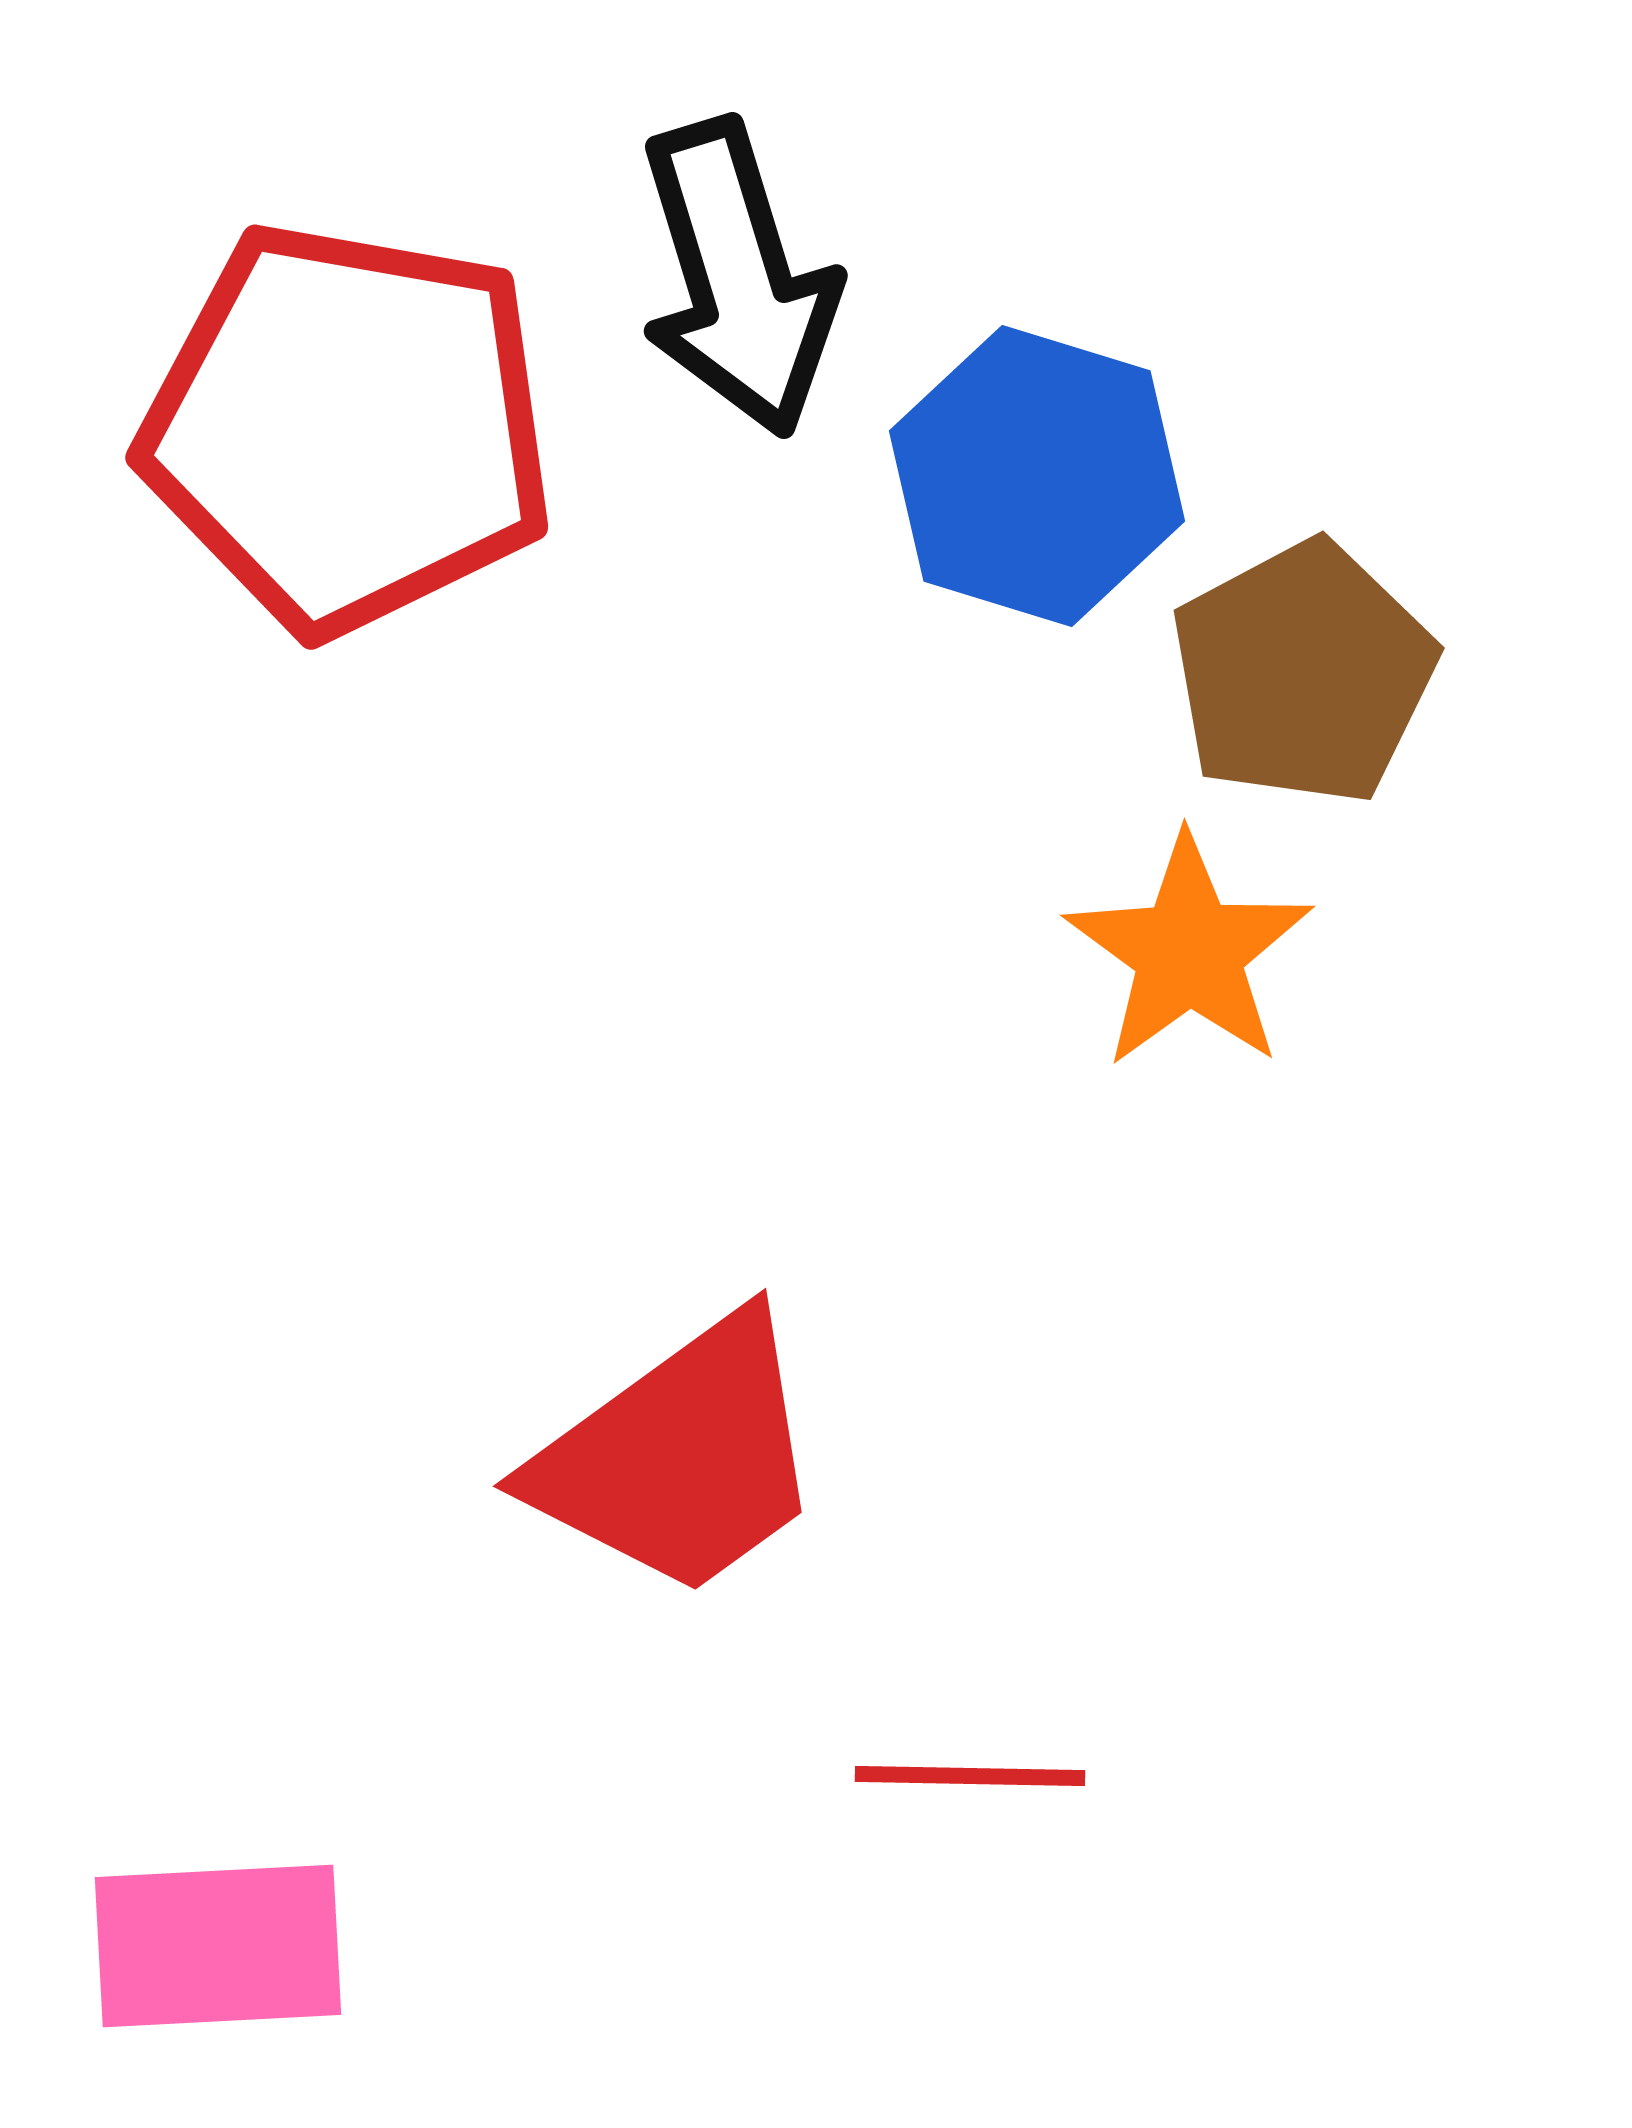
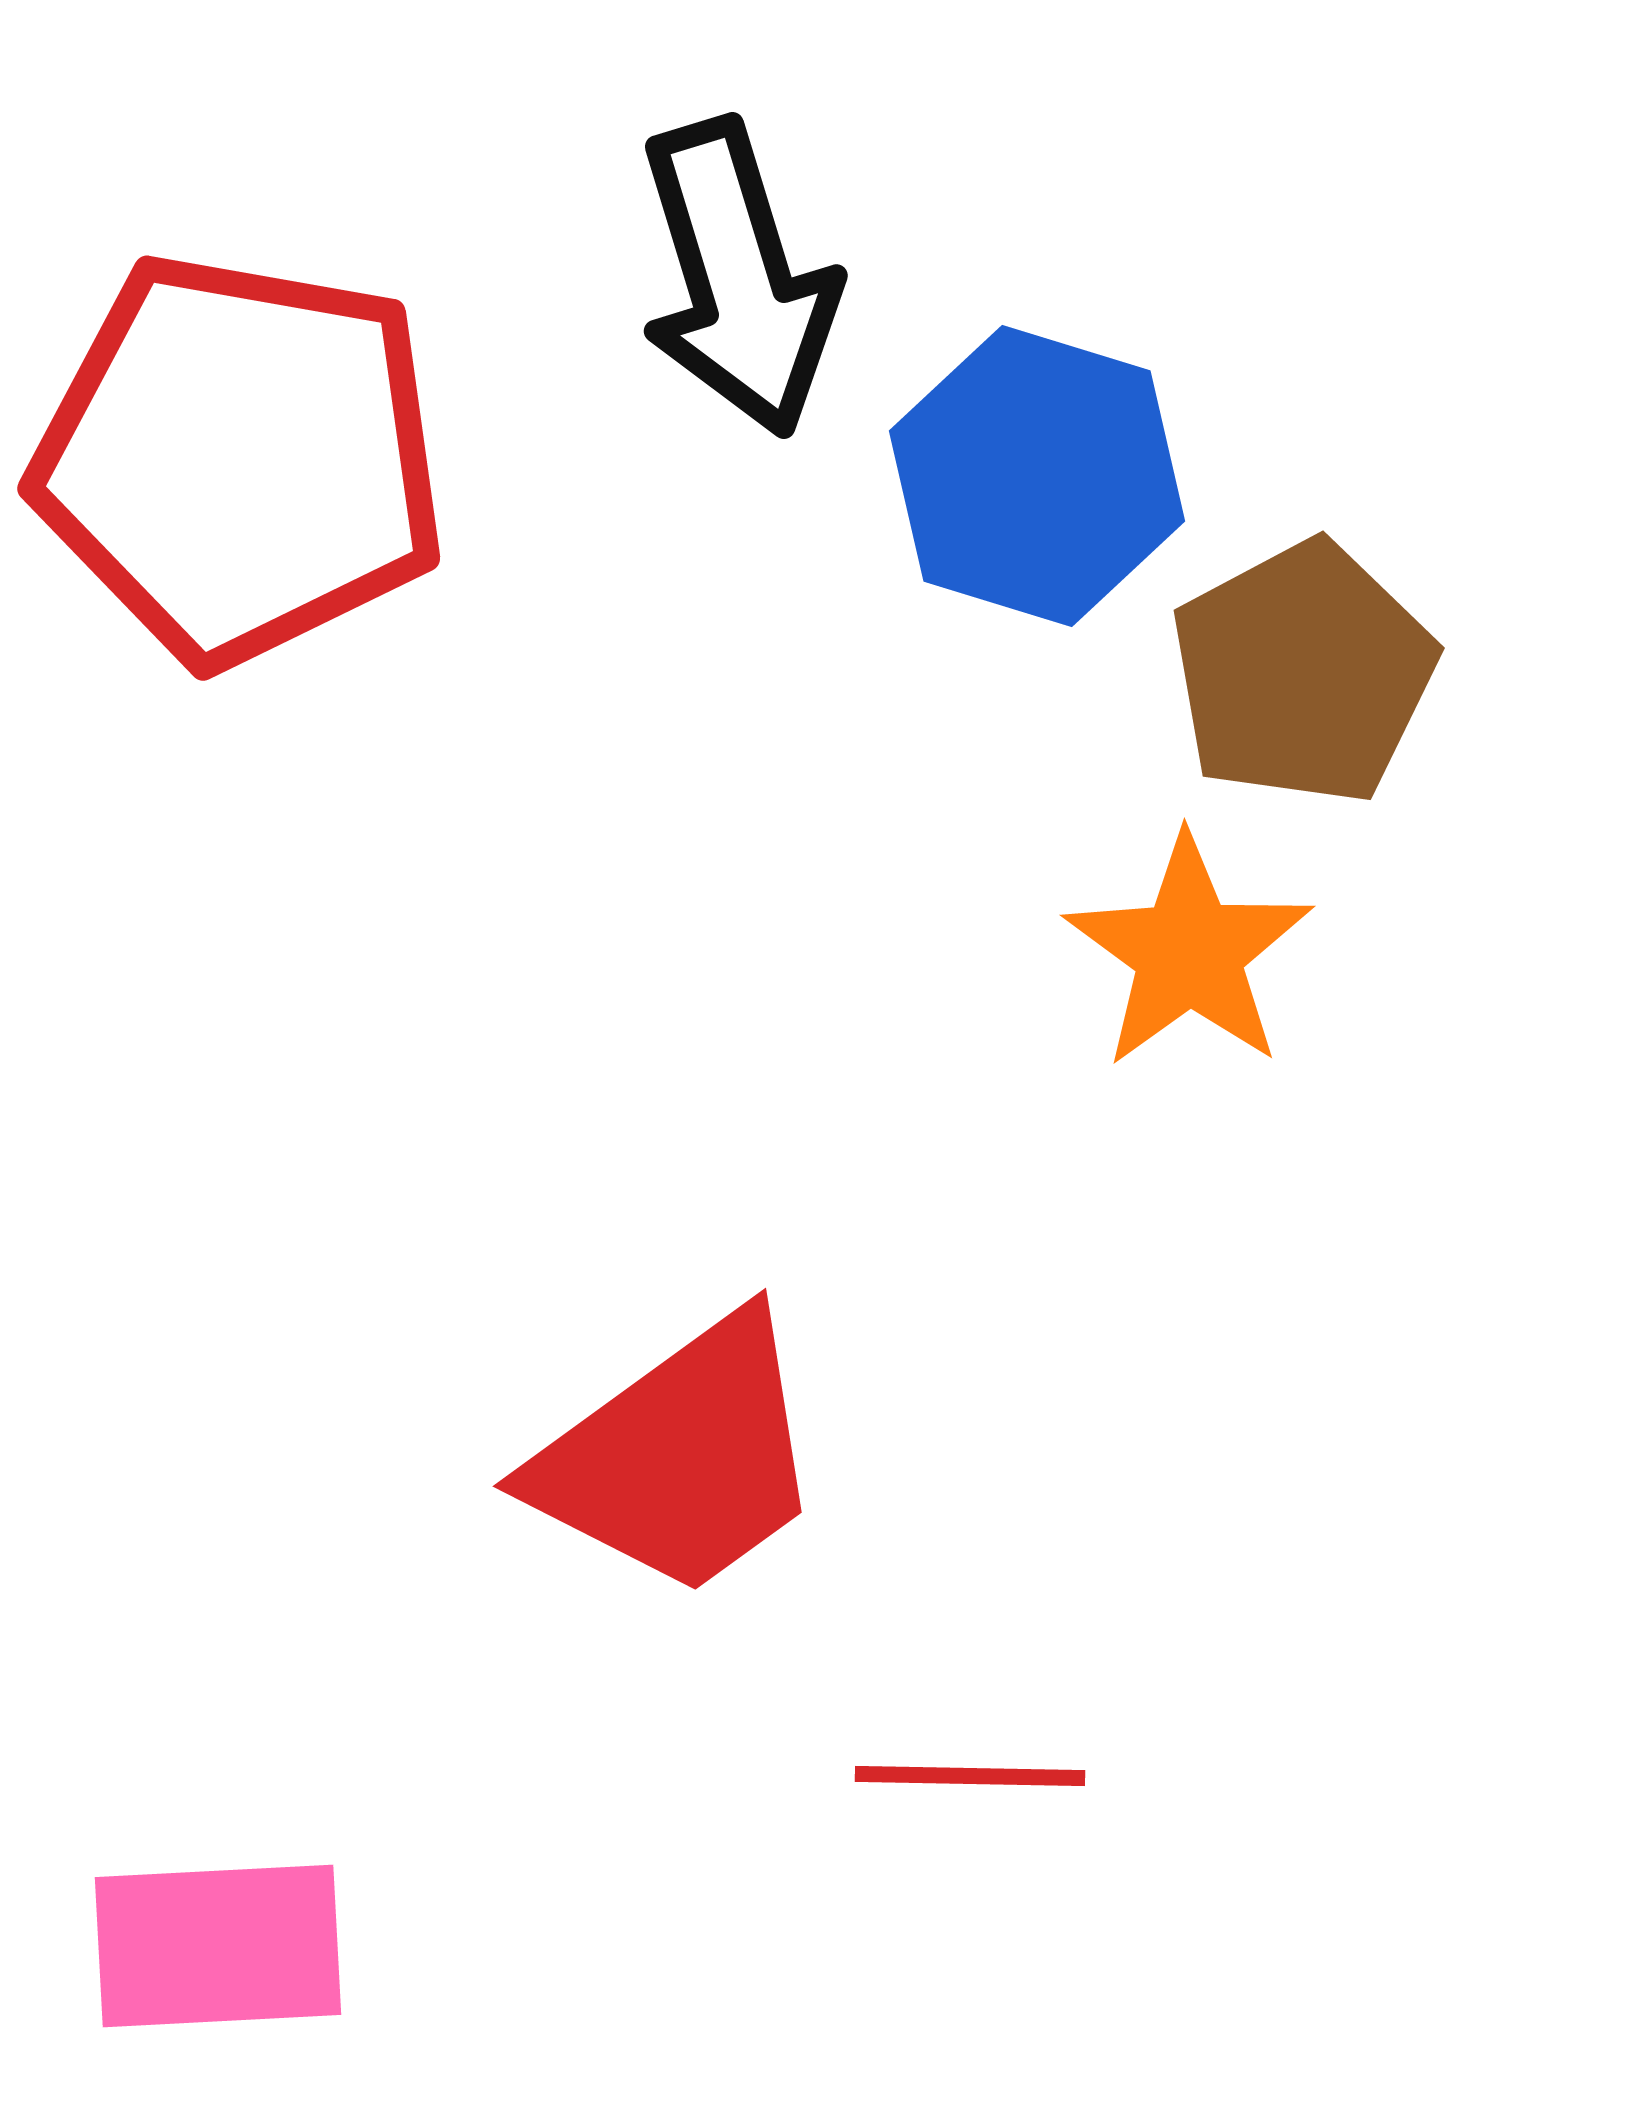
red pentagon: moved 108 px left, 31 px down
